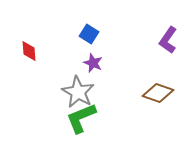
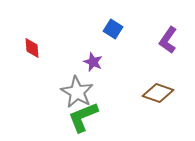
blue square: moved 24 px right, 5 px up
red diamond: moved 3 px right, 3 px up
purple star: moved 1 px up
gray star: moved 1 px left
green L-shape: moved 2 px right, 1 px up
